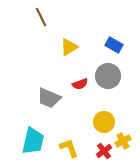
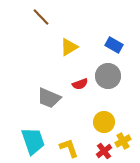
brown line: rotated 18 degrees counterclockwise
cyan trapezoid: rotated 32 degrees counterclockwise
